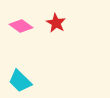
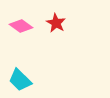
cyan trapezoid: moved 1 px up
